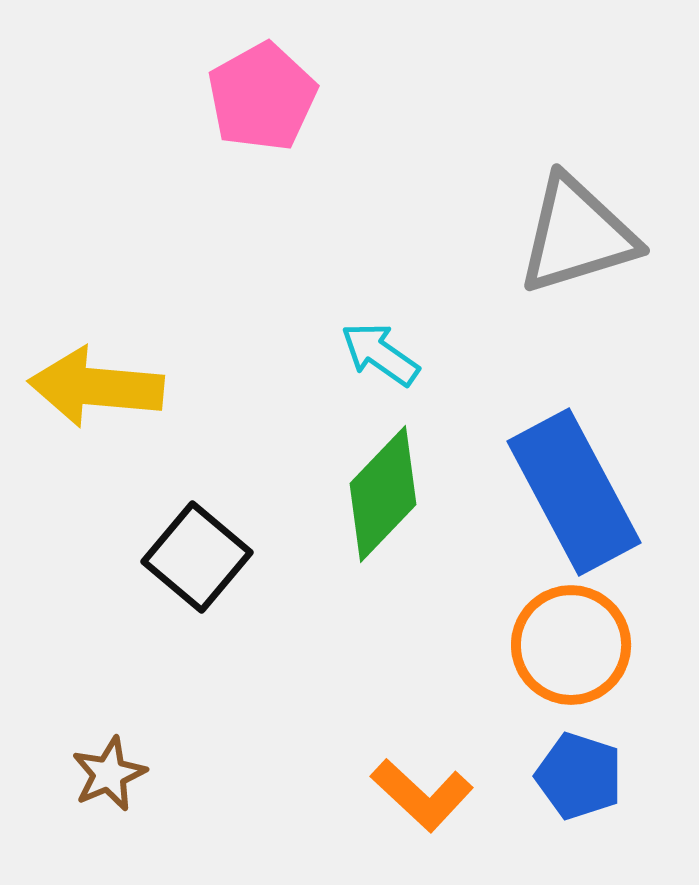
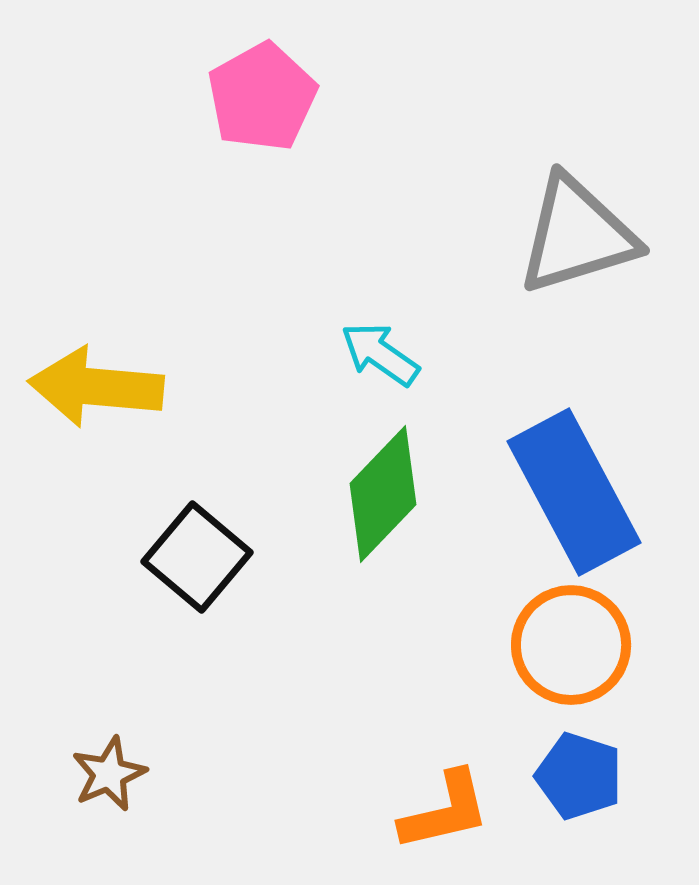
orange L-shape: moved 23 px right, 16 px down; rotated 56 degrees counterclockwise
